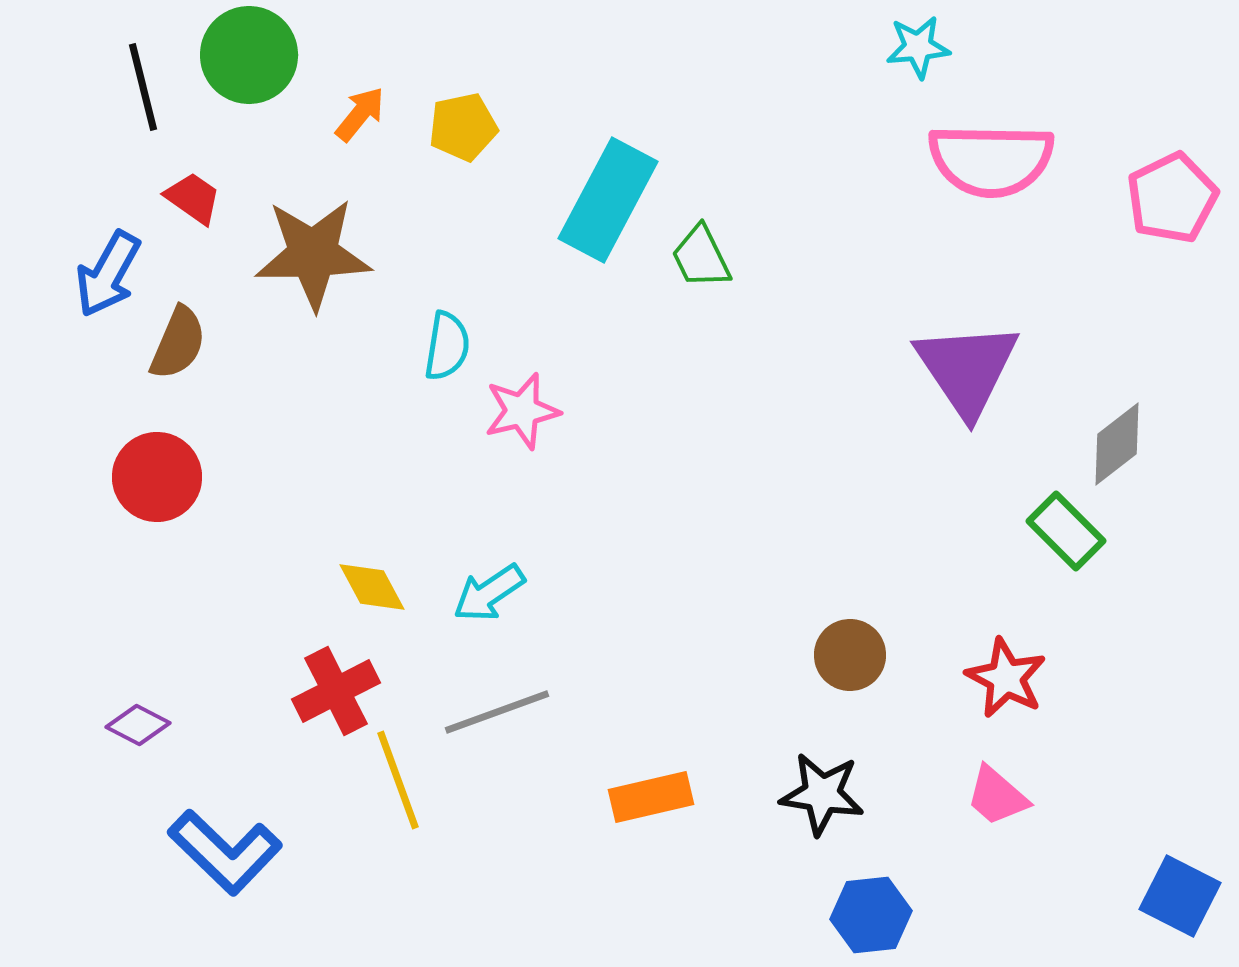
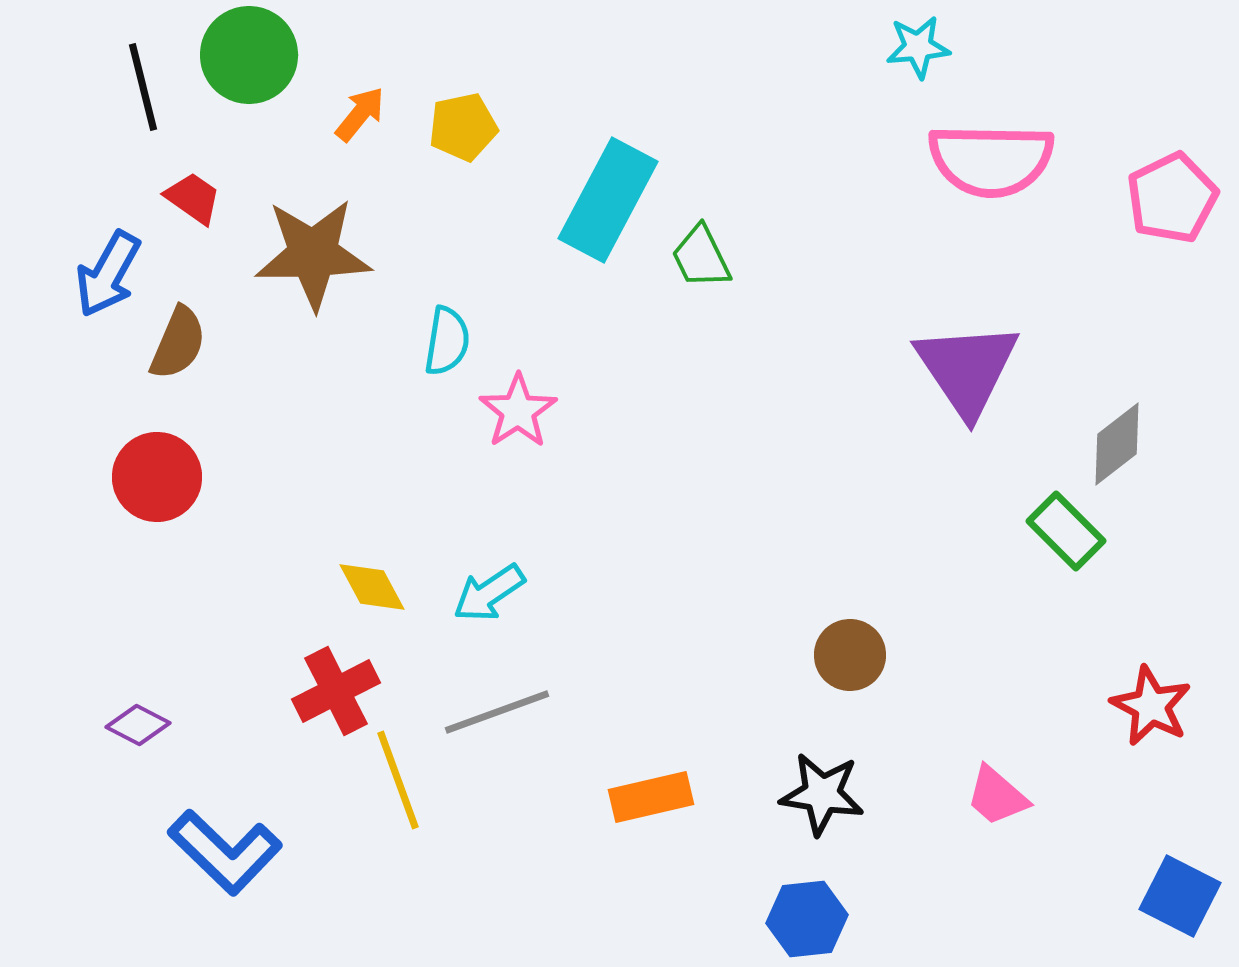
cyan semicircle: moved 5 px up
pink star: moved 4 px left; rotated 20 degrees counterclockwise
red star: moved 145 px right, 28 px down
blue hexagon: moved 64 px left, 4 px down
